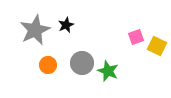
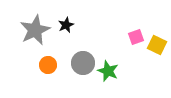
yellow square: moved 1 px up
gray circle: moved 1 px right
